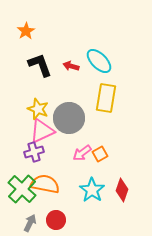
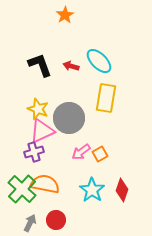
orange star: moved 39 px right, 16 px up
pink arrow: moved 1 px left, 1 px up
